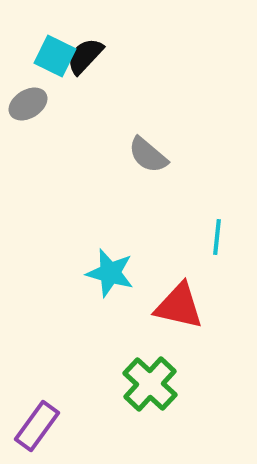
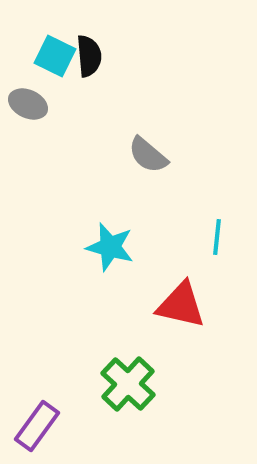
black semicircle: moved 4 px right; rotated 132 degrees clockwise
gray ellipse: rotated 57 degrees clockwise
cyan star: moved 26 px up
red triangle: moved 2 px right, 1 px up
green cross: moved 22 px left
